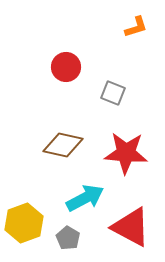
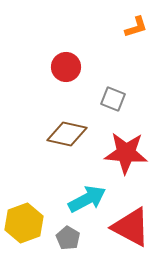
gray square: moved 6 px down
brown diamond: moved 4 px right, 11 px up
cyan arrow: moved 2 px right, 1 px down
